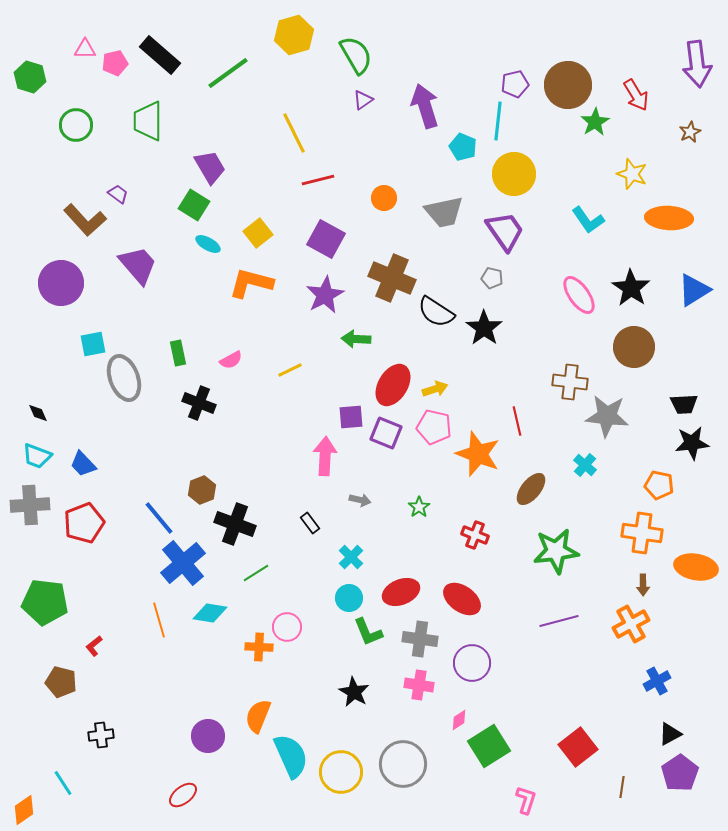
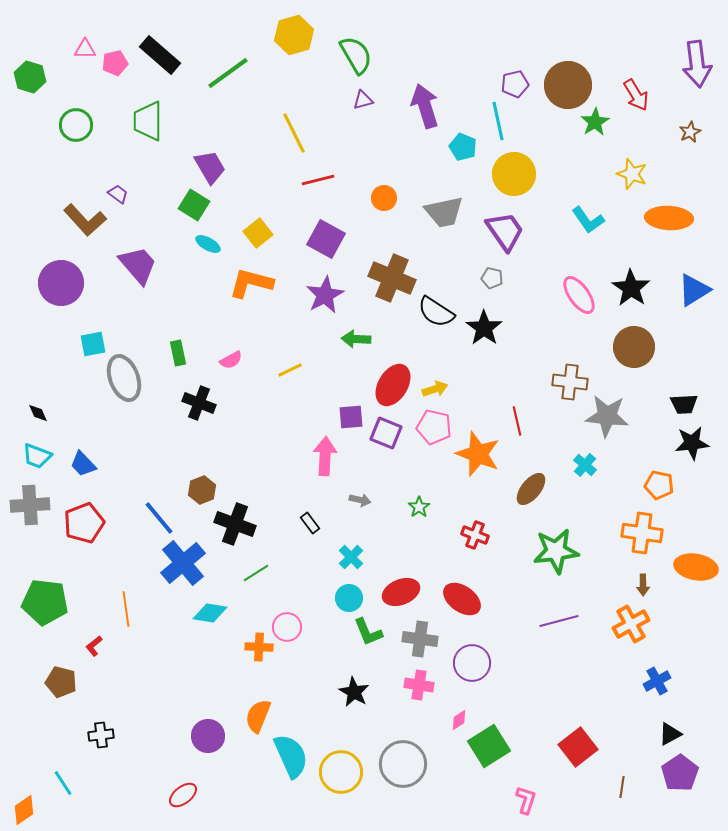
purple triangle at (363, 100): rotated 20 degrees clockwise
cyan line at (498, 121): rotated 18 degrees counterclockwise
orange line at (159, 620): moved 33 px left, 11 px up; rotated 8 degrees clockwise
